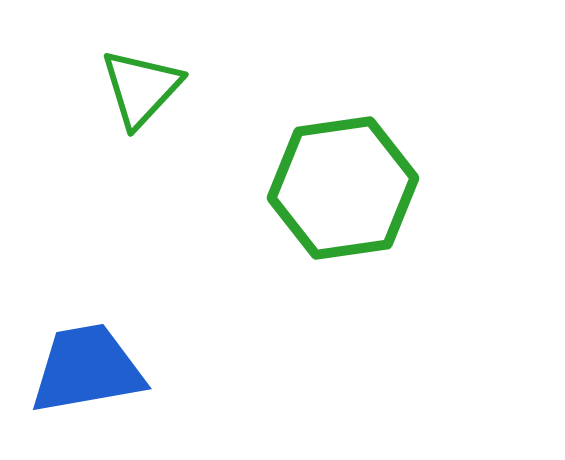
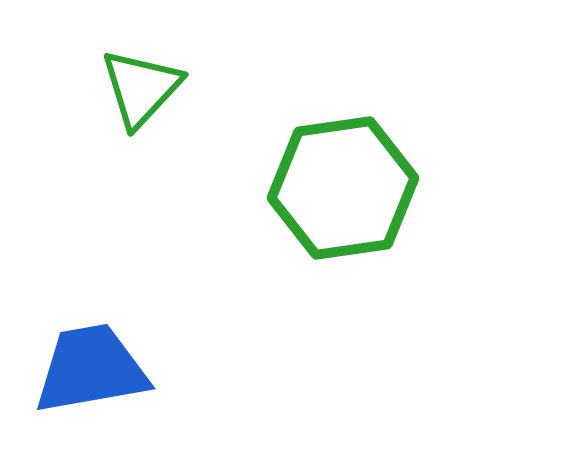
blue trapezoid: moved 4 px right
